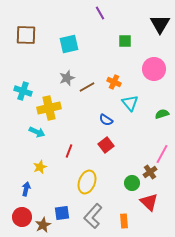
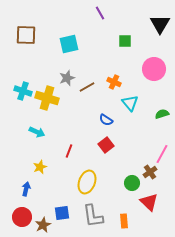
yellow cross: moved 2 px left, 10 px up; rotated 30 degrees clockwise
gray L-shape: rotated 50 degrees counterclockwise
